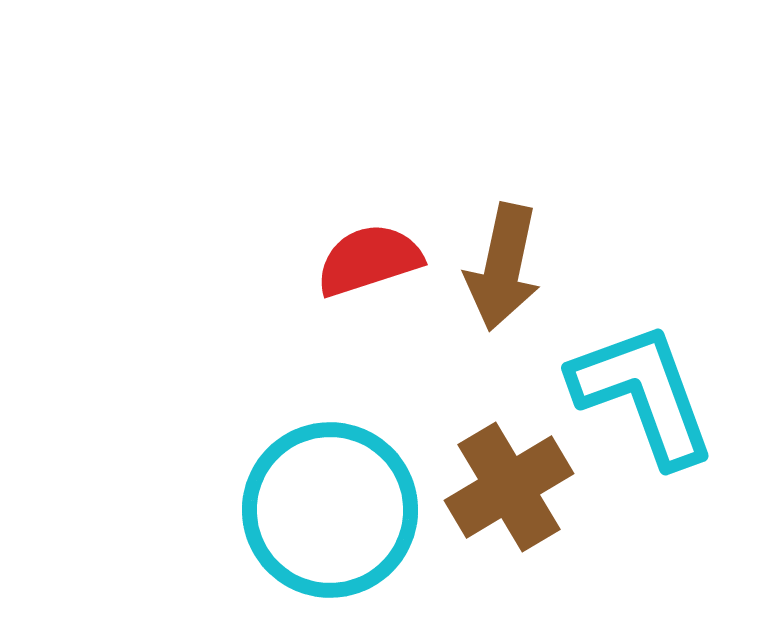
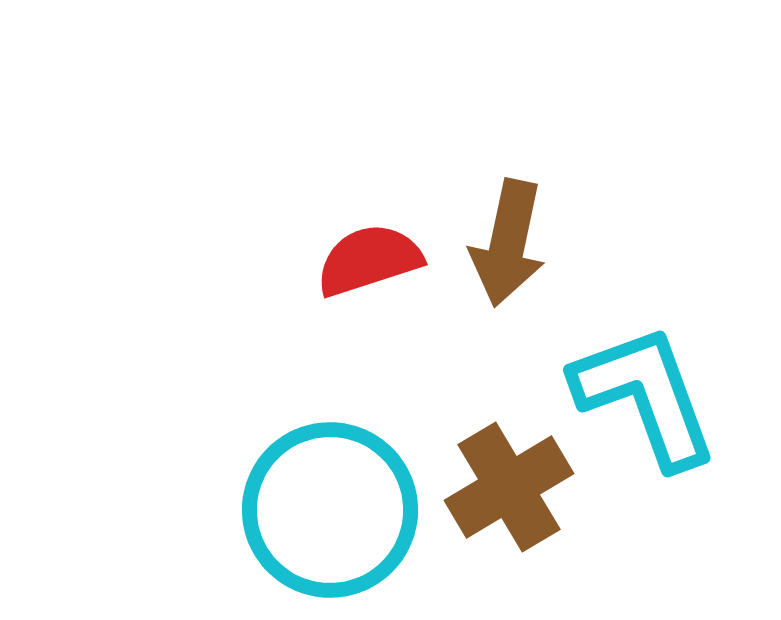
brown arrow: moved 5 px right, 24 px up
cyan L-shape: moved 2 px right, 2 px down
